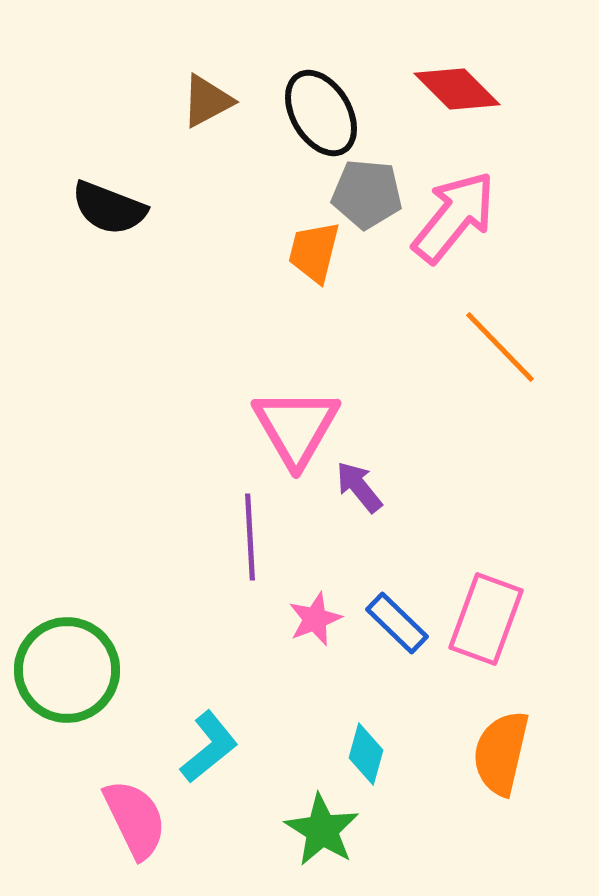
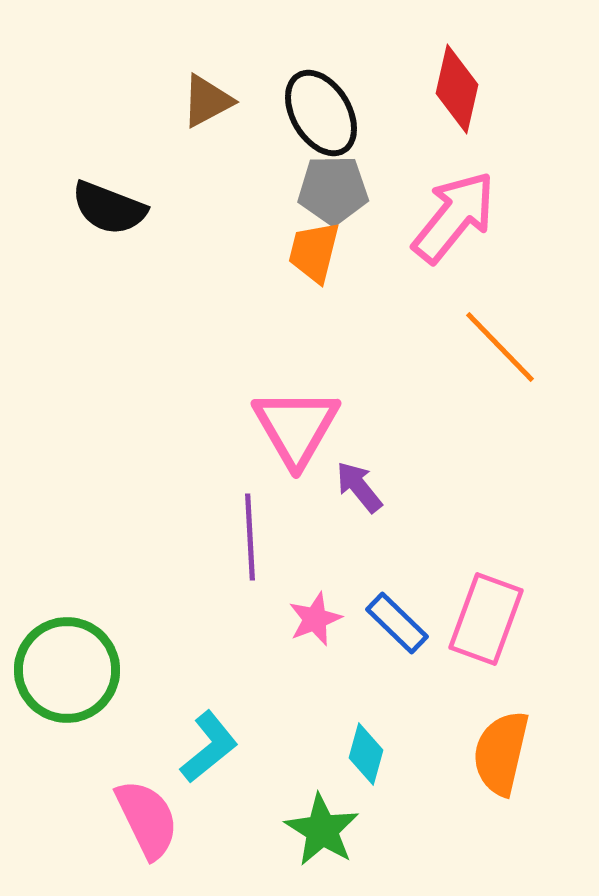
red diamond: rotated 58 degrees clockwise
gray pentagon: moved 34 px left, 4 px up; rotated 6 degrees counterclockwise
pink semicircle: moved 12 px right
